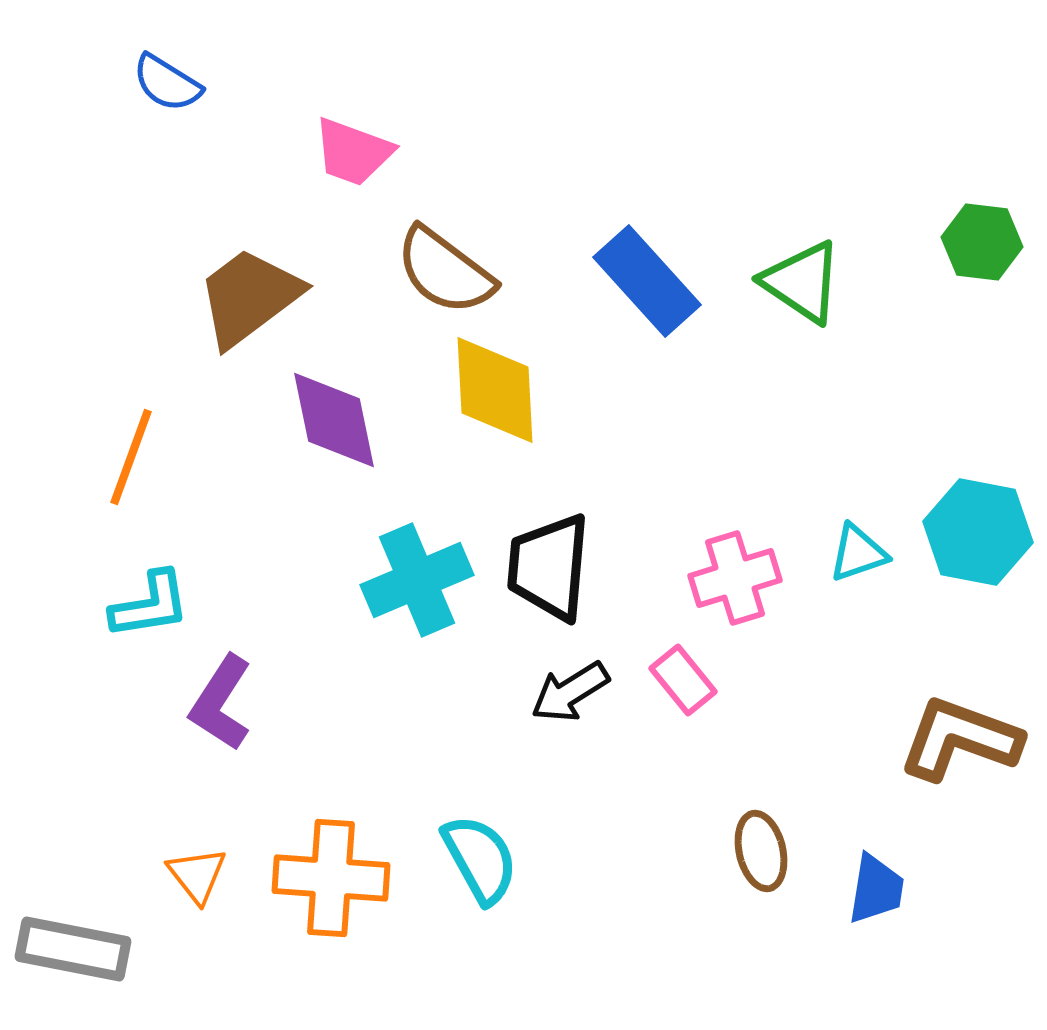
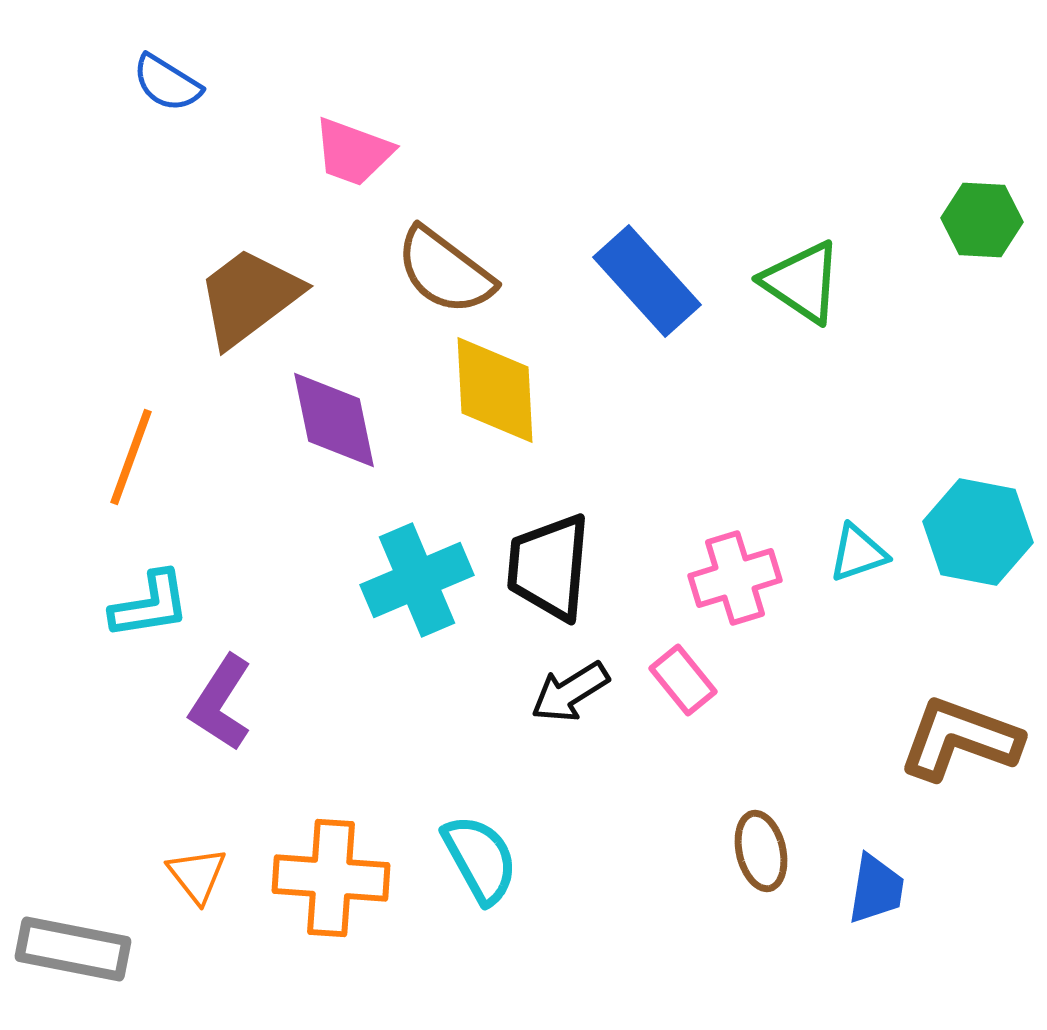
green hexagon: moved 22 px up; rotated 4 degrees counterclockwise
